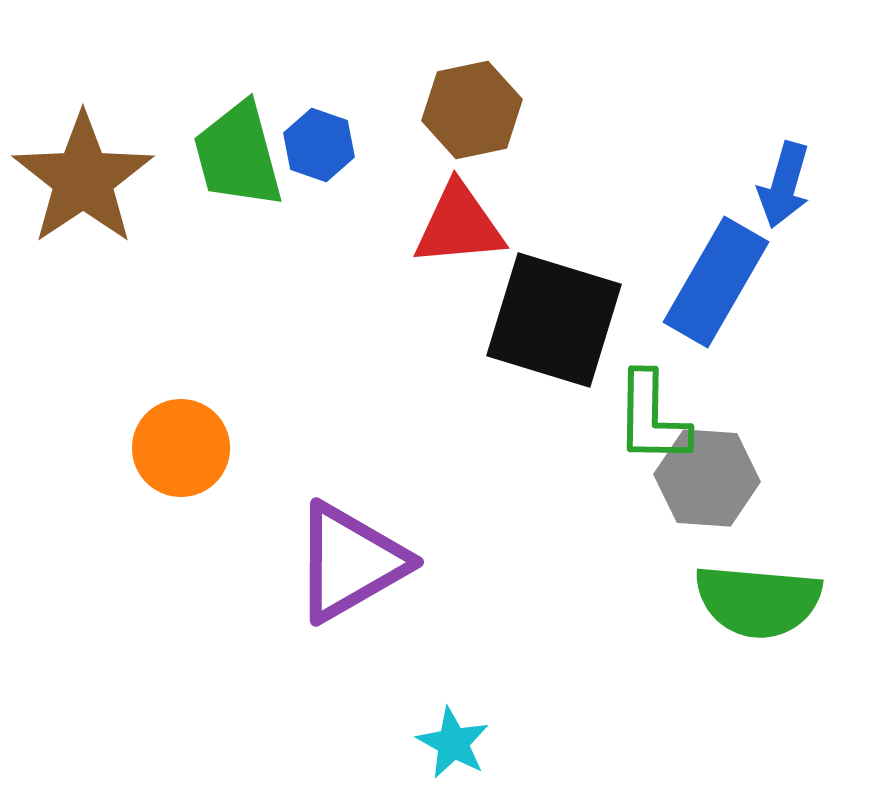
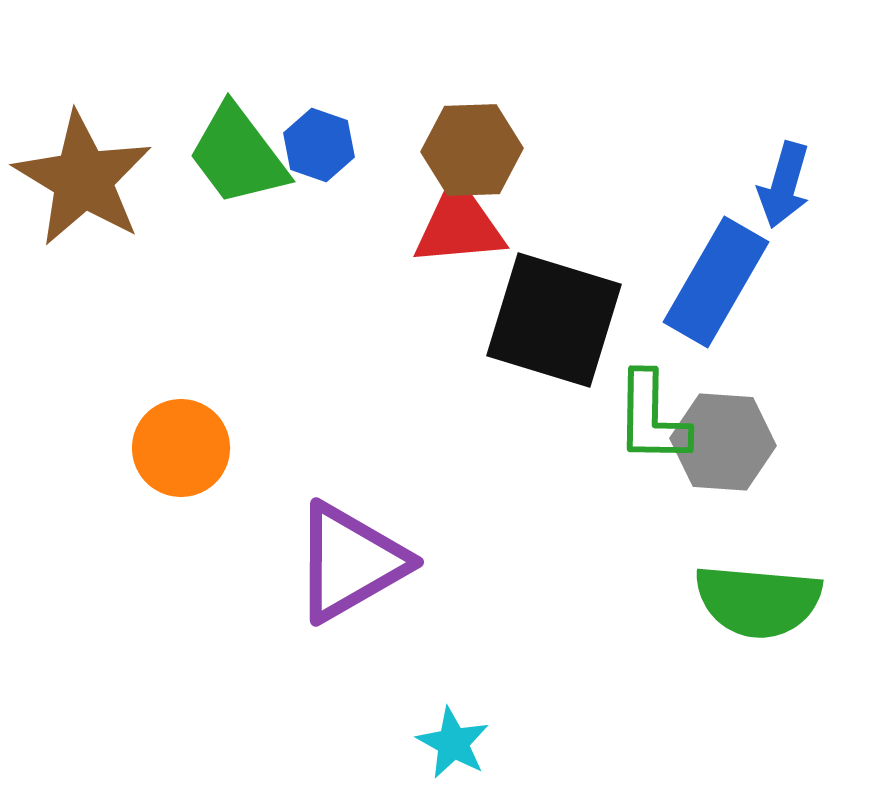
brown hexagon: moved 40 px down; rotated 10 degrees clockwise
green trapezoid: rotated 22 degrees counterclockwise
brown star: rotated 7 degrees counterclockwise
gray hexagon: moved 16 px right, 36 px up
